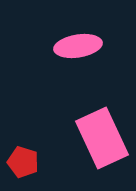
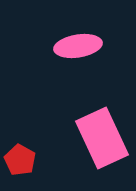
red pentagon: moved 3 px left, 2 px up; rotated 12 degrees clockwise
